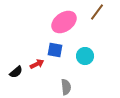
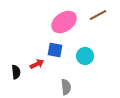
brown line: moved 1 px right, 3 px down; rotated 24 degrees clockwise
black semicircle: rotated 56 degrees counterclockwise
